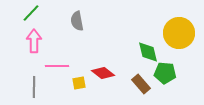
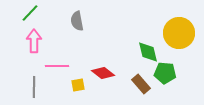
green line: moved 1 px left
yellow square: moved 1 px left, 2 px down
